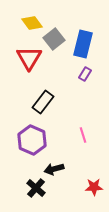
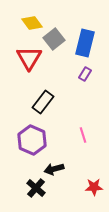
blue rectangle: moved 2 px right, 1 px up
